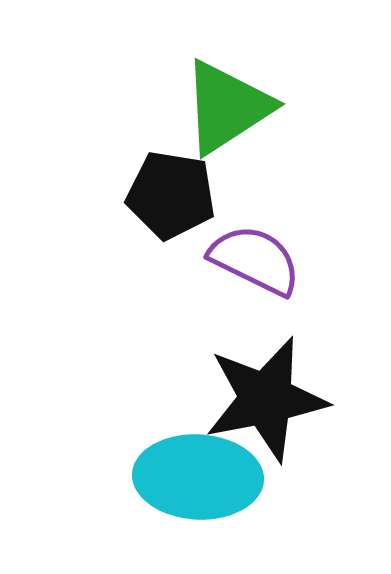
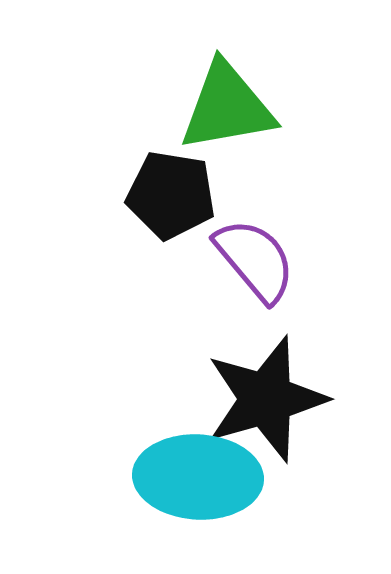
green triangle: rotated 23 degrees clockwise
purple semicircle: rotated 24 degrees clockwise
black star: rotated 5 degrees counterclockwise
